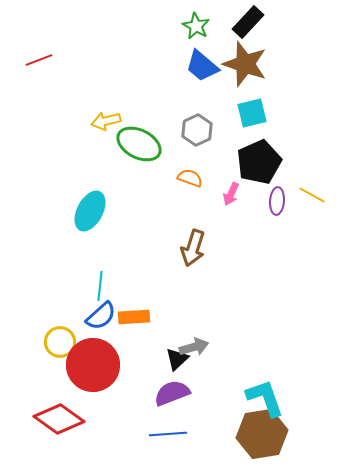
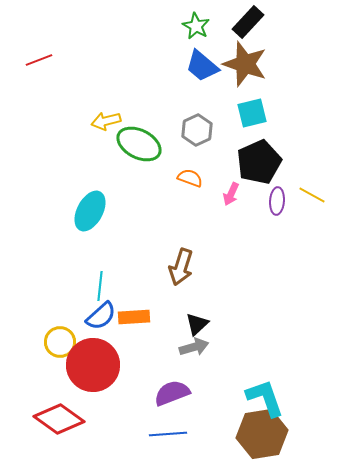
brown arrow: moved 12 px left, 19 px down
black triangle: moved 20 px right, 35 px up
